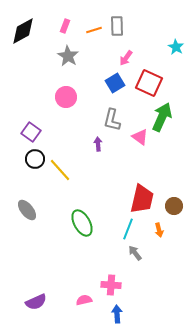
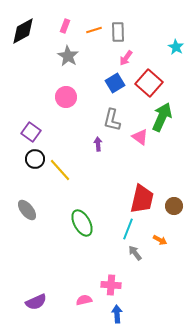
gray rectangle: moved 1 px right, 6 px down
red square: rotated 16 degrees clockwise
orange arrow: moved 1 px right, 10 px down; rotated 48 degrees counterclockwise
